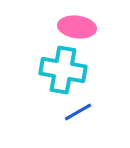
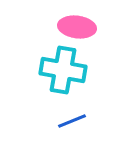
blue line: moved 6 px left, 9 px down; rotated 8 degrees clockwise
